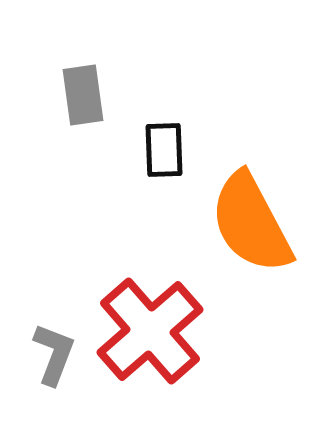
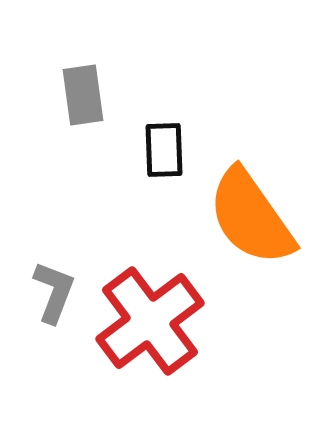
orange semicircle: moved 6 px up; rotated 7 degrees counterclockwise
red cross: moved 10 px up; rotated 4 degrees clockwise
gray L-shape: moved 62 px up
